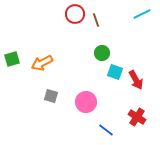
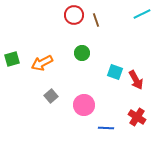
red circle: moved 1 px left, 1 px down
green circle: moved 20 px left
gray square: rotated 32 degrees clockwise
pink circle: moved 2 px left, 3 px down
blue line: moved 2 px up; rotated 35 degrees counterclockwise
